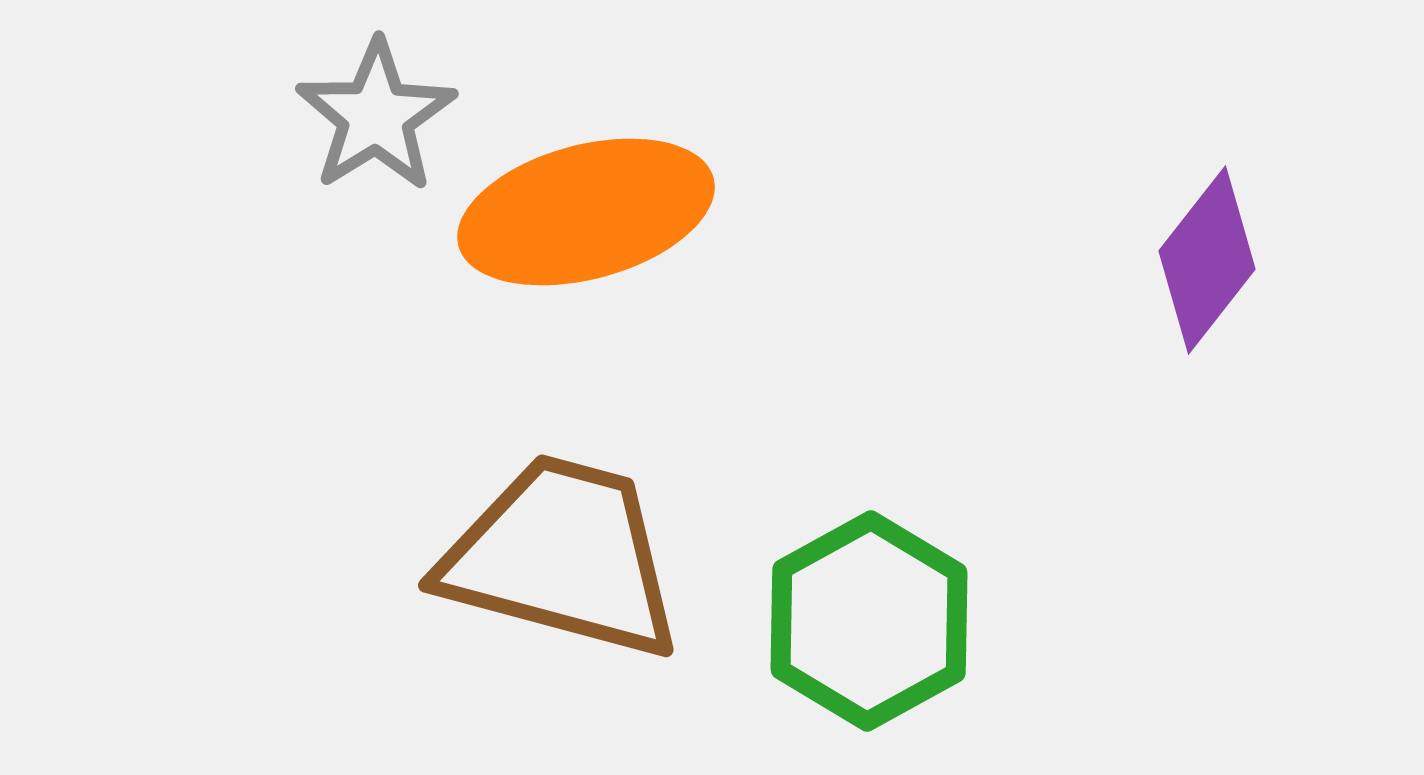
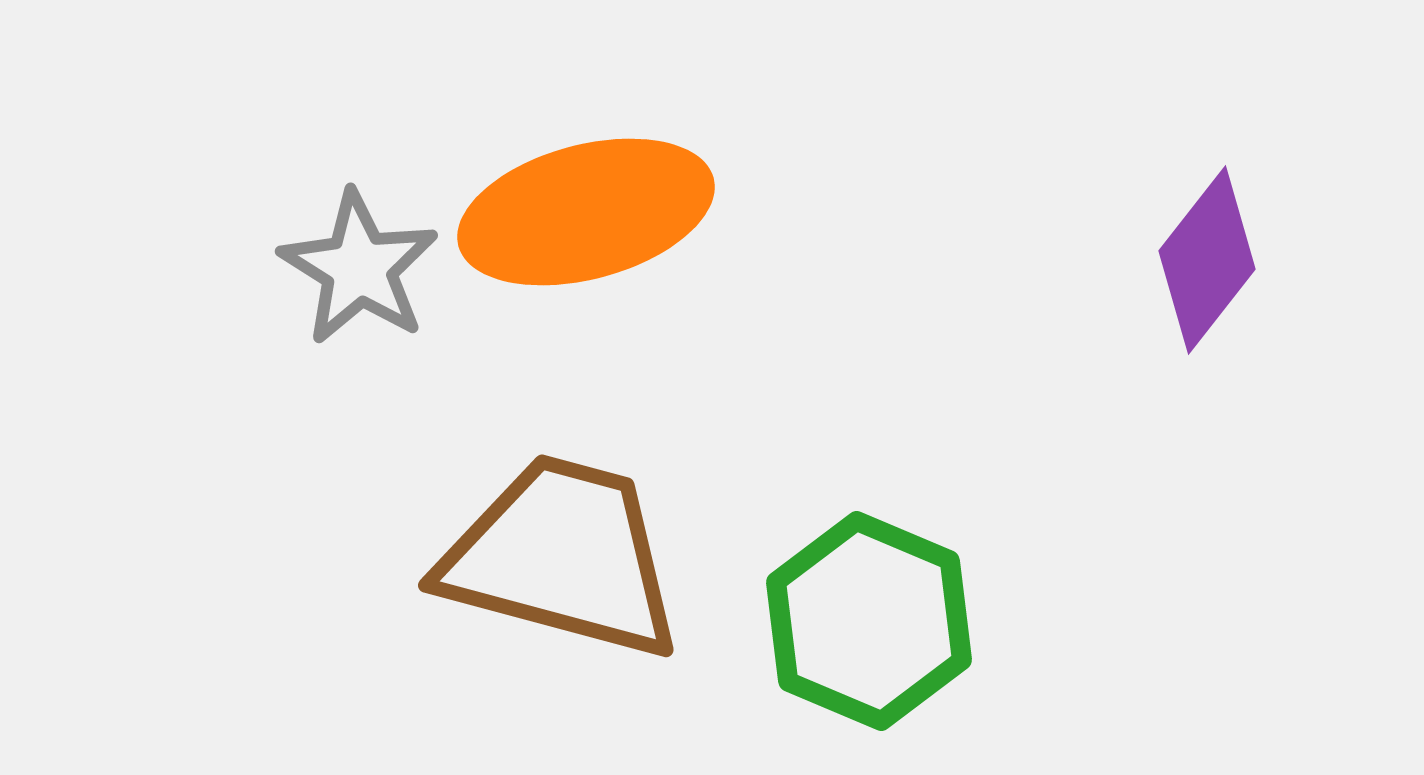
gray star: moved 17 px left, 152 px down; rotated 8 degrees counterclockwise
green hexagon: rotated 8 degrees counterclockwise
